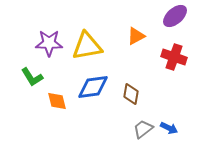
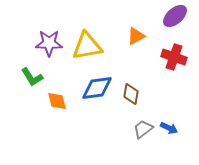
blue diamond: moved 4 px right, 1 px down
